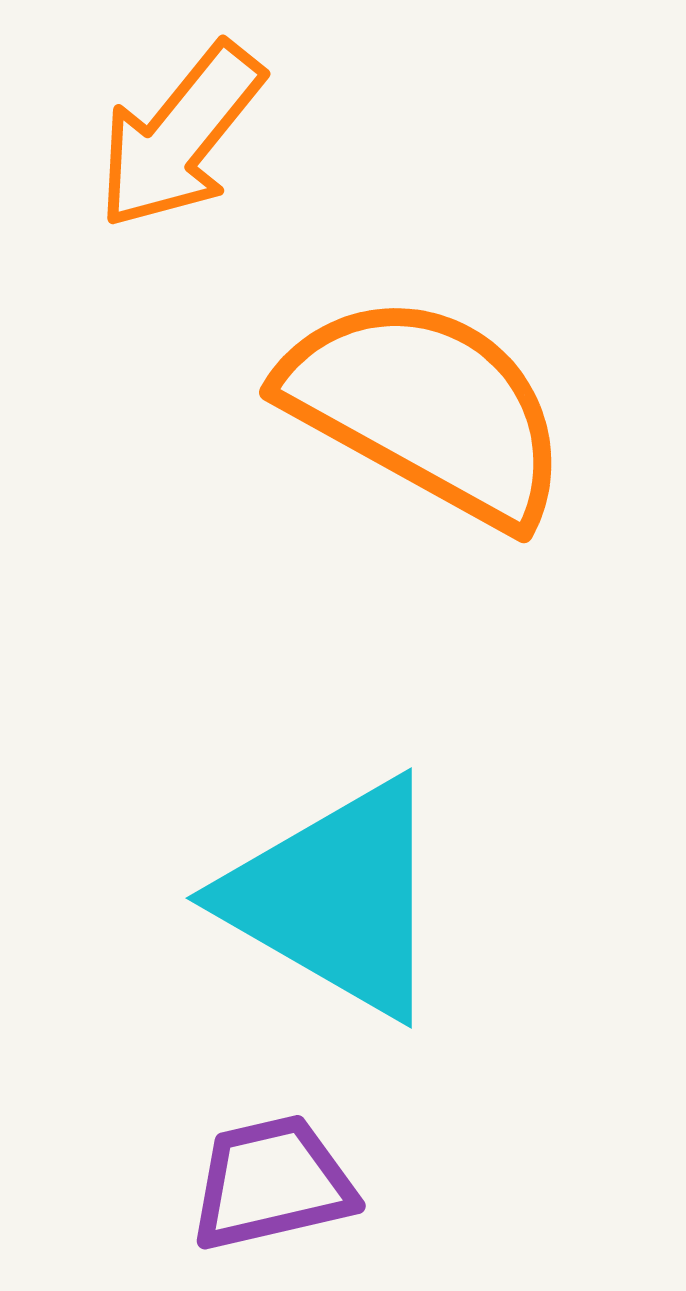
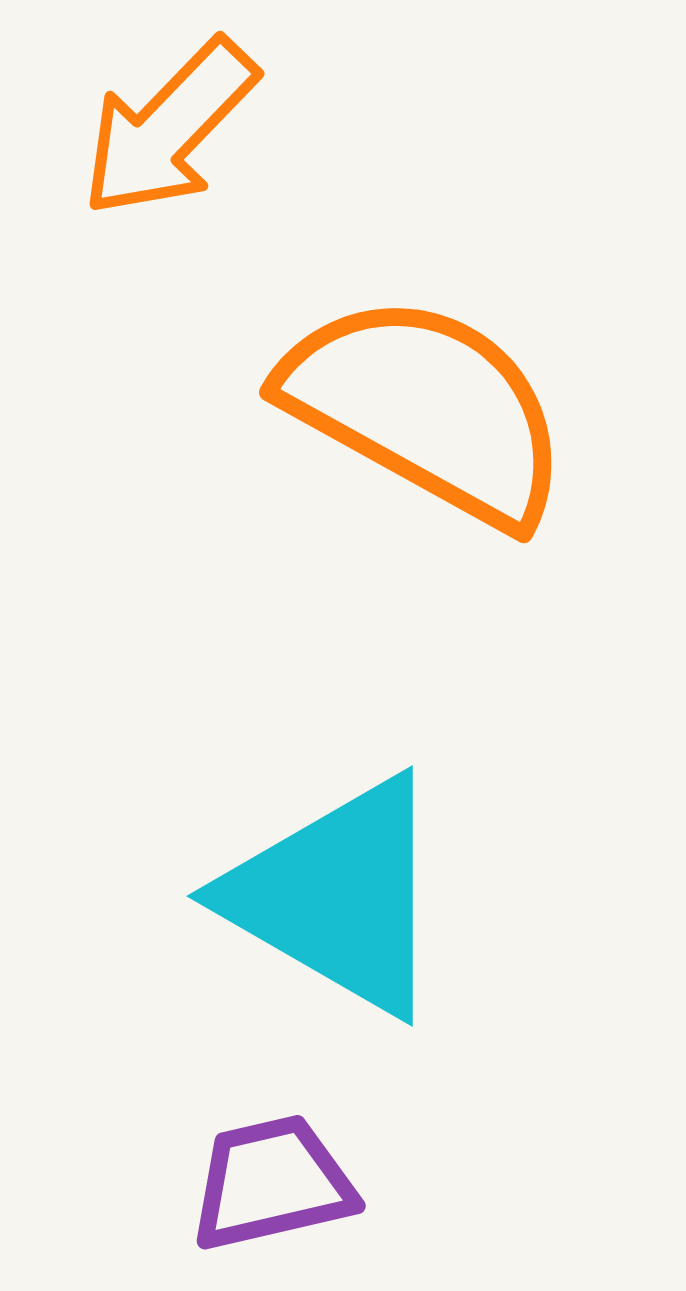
orange arrow: moved 11 px left, 8 px up; rotated 5 degrees clockwise
cyan triangle: moved 1 px right, 2 px up
